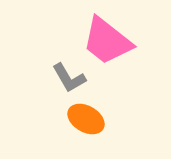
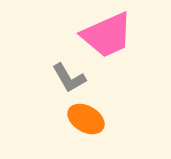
pink trapezoid: moved 6 px up; rotated 62 degrees counterclockwise
